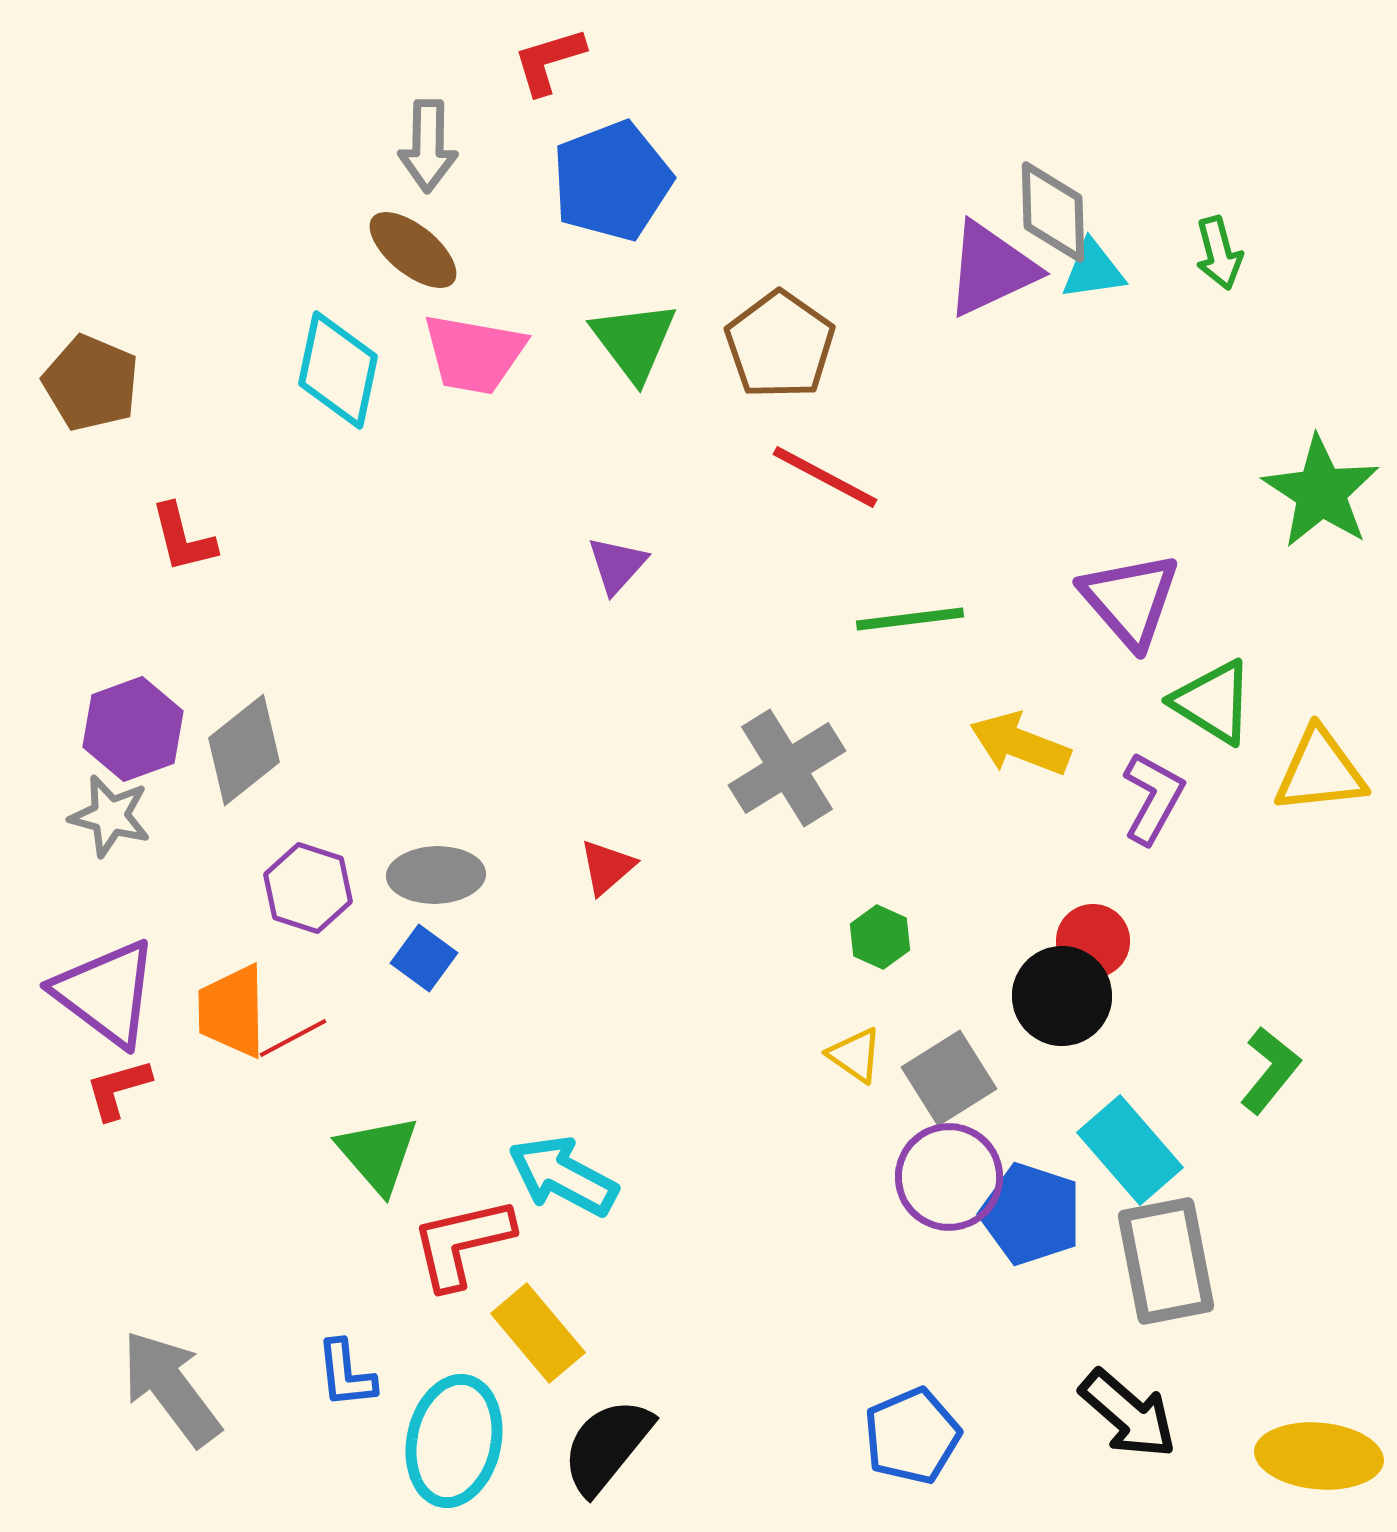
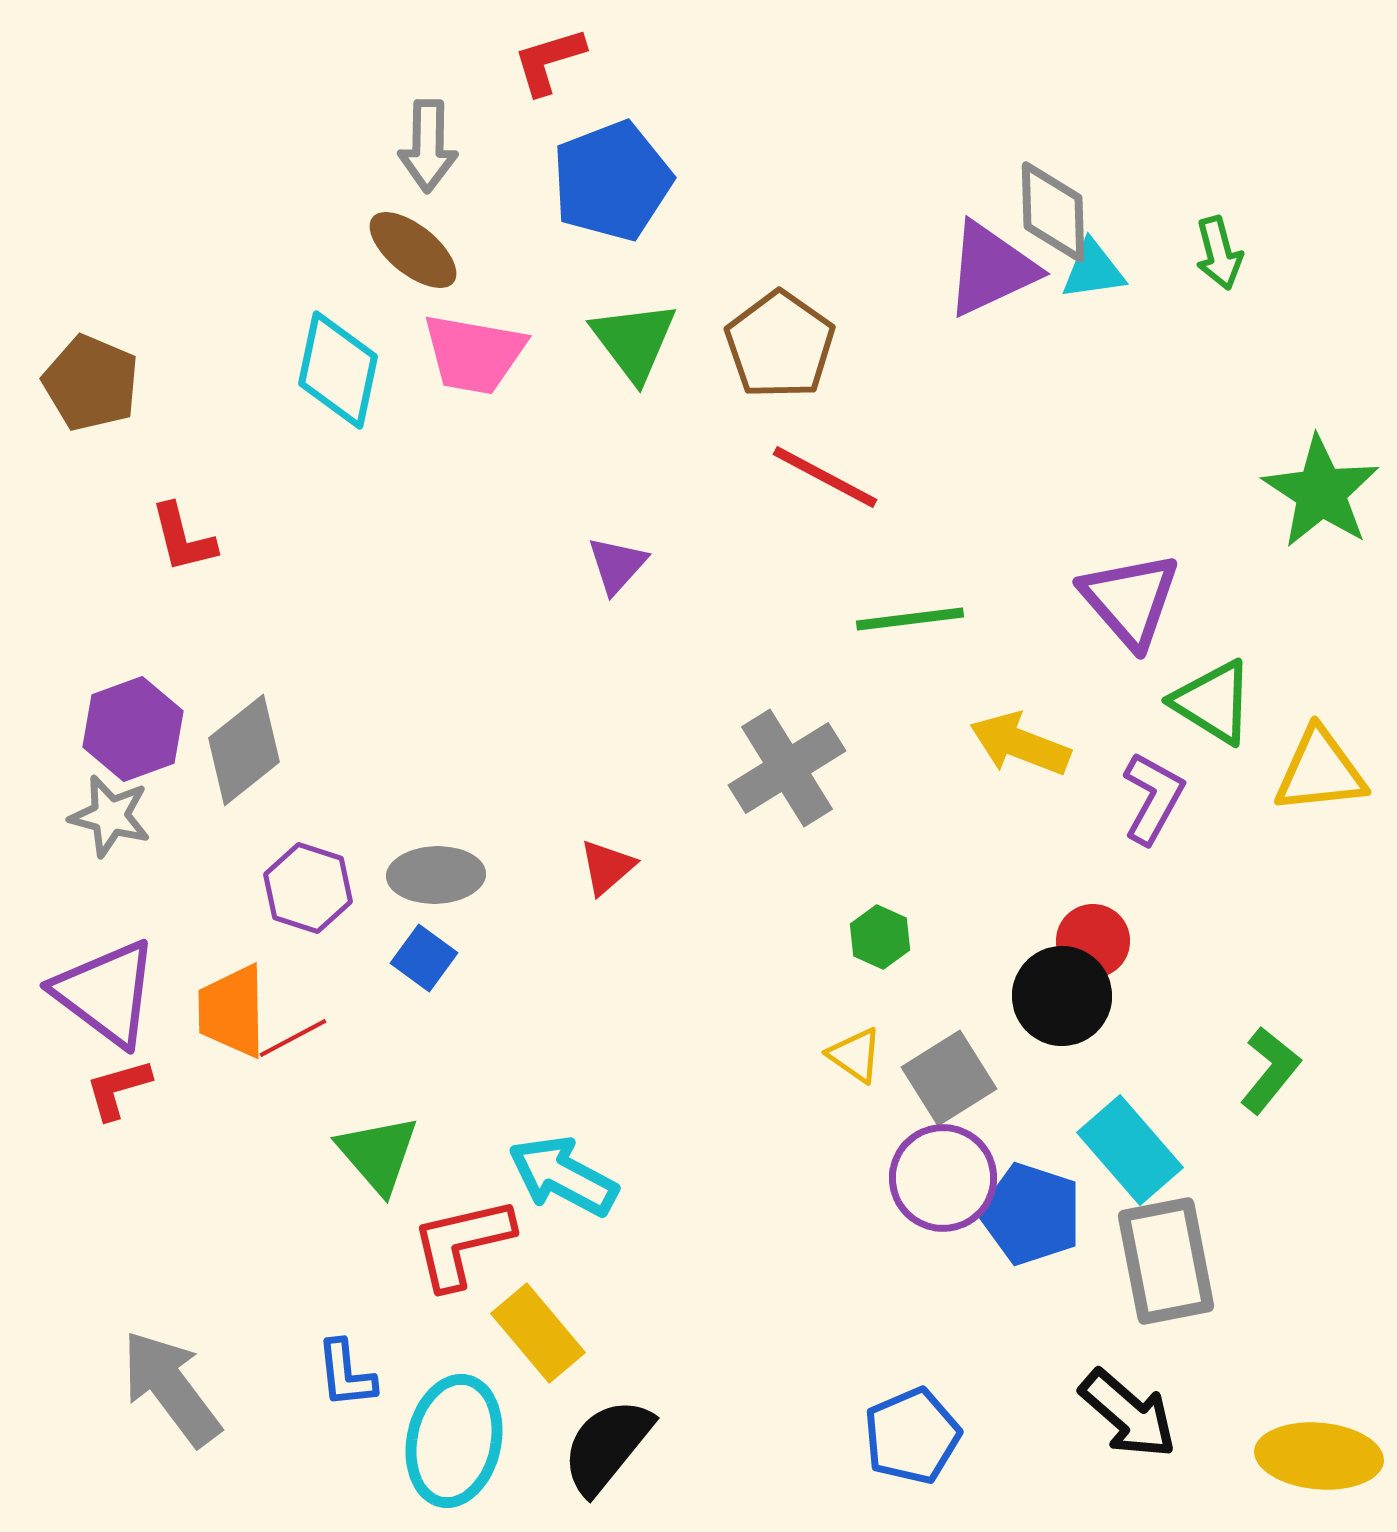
purple circle at (949, 1177): moved 6 px left, 1 px down
